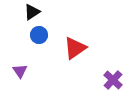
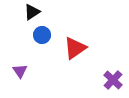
blue circle: moved 3 px right
